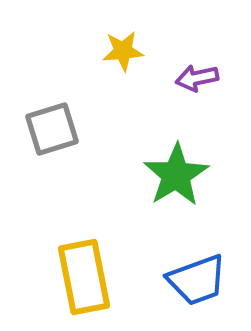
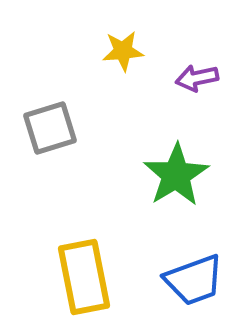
gray square: moved 2 px left, 1 px up
blue trapezoid: moved 3 px left
